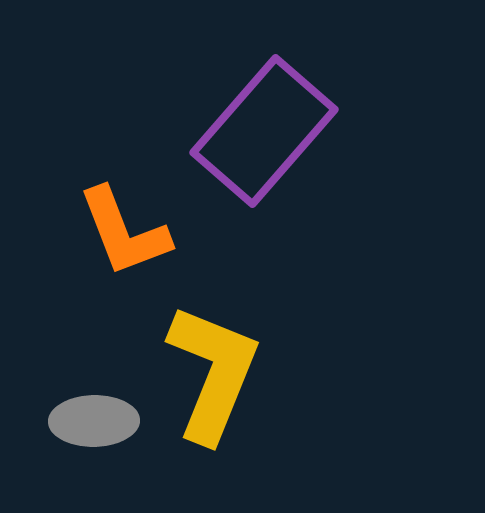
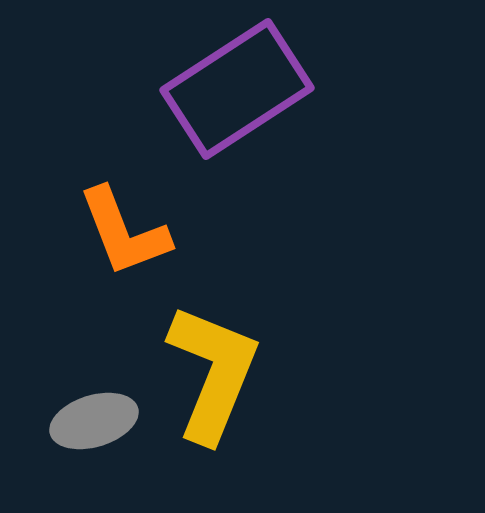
purple rectangle: moved 27 px left, 42 px up; rotated 16 degrees clockwise
gray ellipse: rotated 16 degrees counterclockwise
